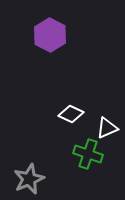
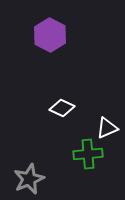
white diamond: moved 9 px left, 6 px up
green cross: rotated 24 degrees counterclockwise
